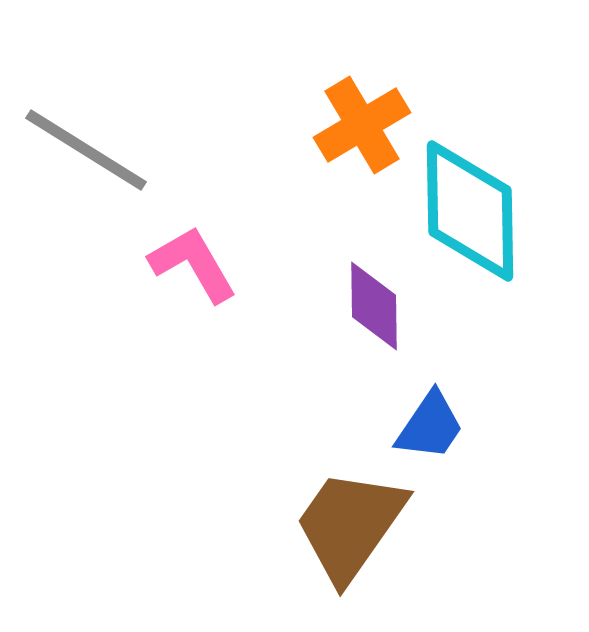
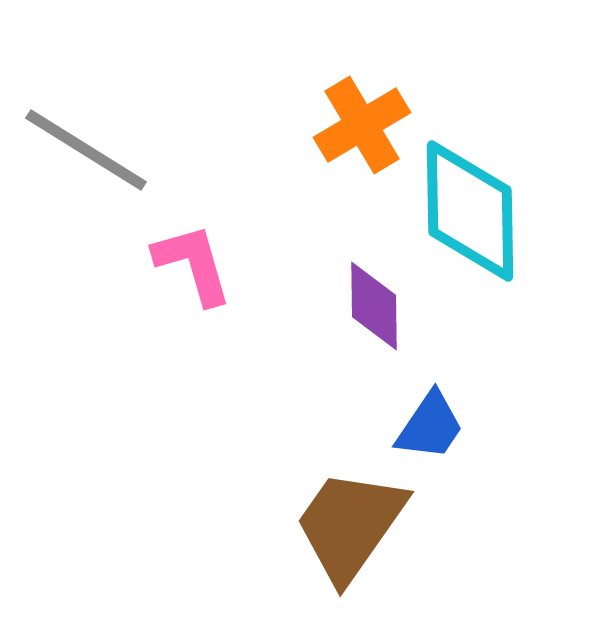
pink L-shape: rotated 14 degrees clockwise
